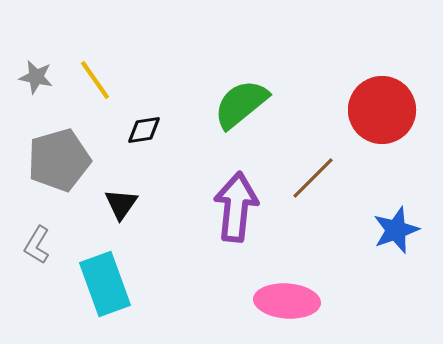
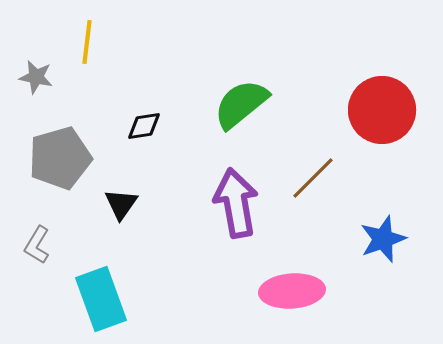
yellow line: moved 8 px left, 38 px up; rotated 42 degrees clockwise
black diamond: moved 4 px up
gray pentagon: moved 1 px right, 2 px up
purple arrow: moved 4 px up; rotated 16 degrees counterclockwise
blue star: moved 13 px left, 9 px down
cyan rectangle: moved 4 px left, 15 px down
pink ellipse: moved 5 px right, 10 px up; rotated 8 degrees counterclockwise
